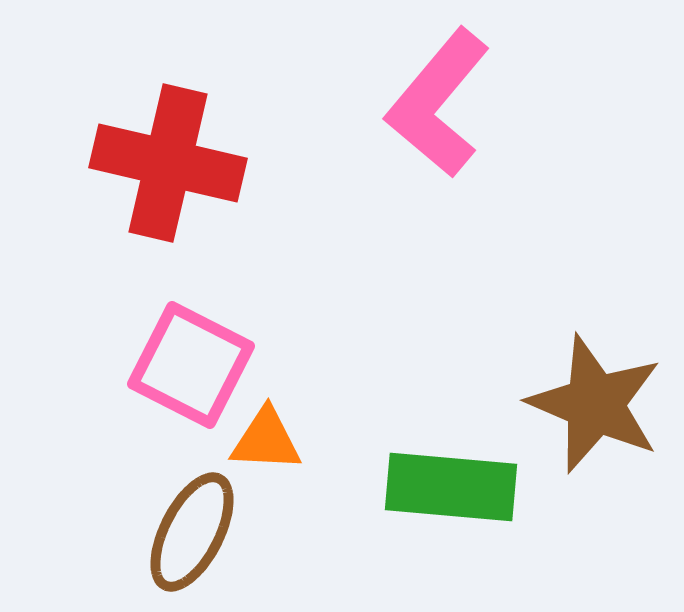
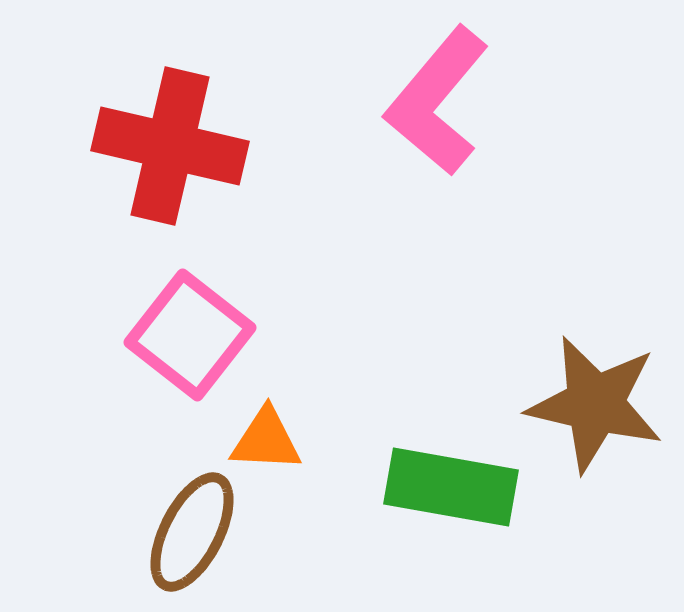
pink L-shape: moved 1 px left, 2 px up
red cross: moved 2 px right, 17 px up
pink square: moved 1 px left, 30 px up; rotated 11 degrees clockwise
brown star: rotated 10 degrees counterclockwise
green rectangle: rotated 5 degrees clockwise
